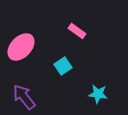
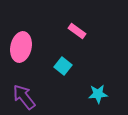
pink ellipse: rotated 32 degrees counterclockwise
cyan square: rotated 18 degrees counterclockwise
cyan star: rotated 12 degrees counterclockwise
